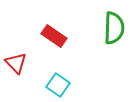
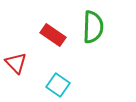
green semicircle: moved 21 px left, 1 px up
red rectangle: moved 1 px left, 1 px up
